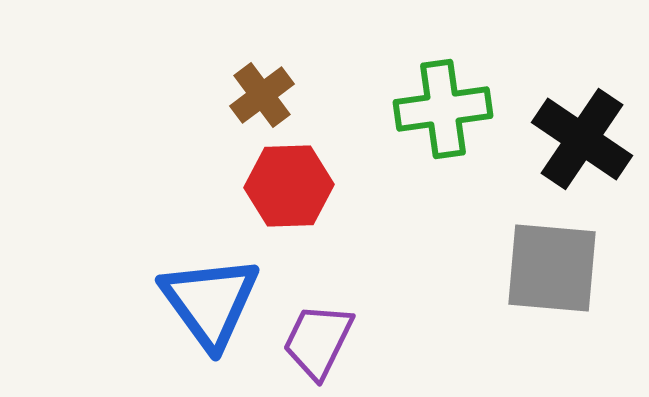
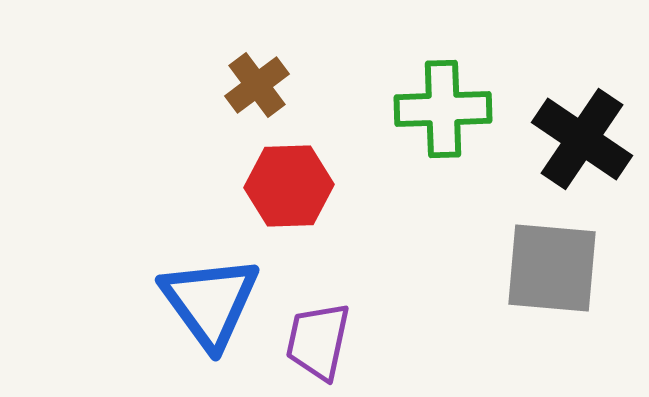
brown cross: moved 5 px left, 10 px up
green cross: rotated 6 degrees clockwise
purple trapezoid: rotated 14 degrees counterclockwise
